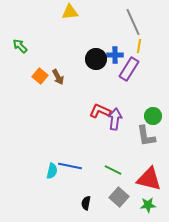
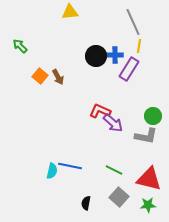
black circle: moved 3 px up
purple arrow: moved 2 px left, 4 px down; rotated 125 degrees clockwise
gray L-shape: rotated 70 degrees counterclockwise
green line: moved 1 px right
